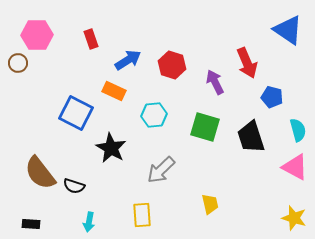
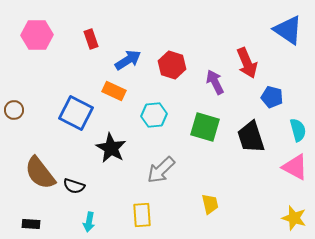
brown circle: moved 4 px left, 47 px down
